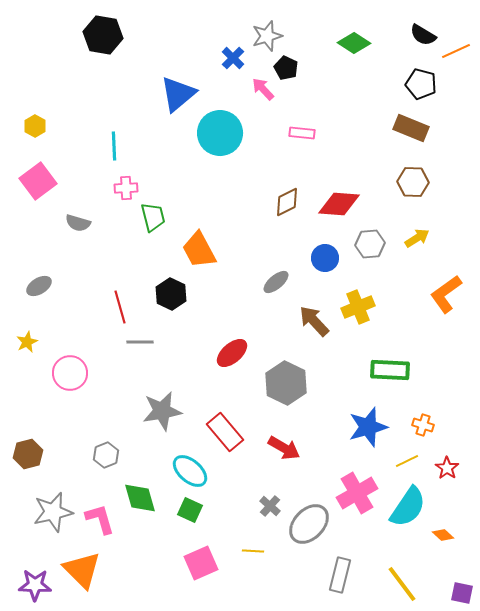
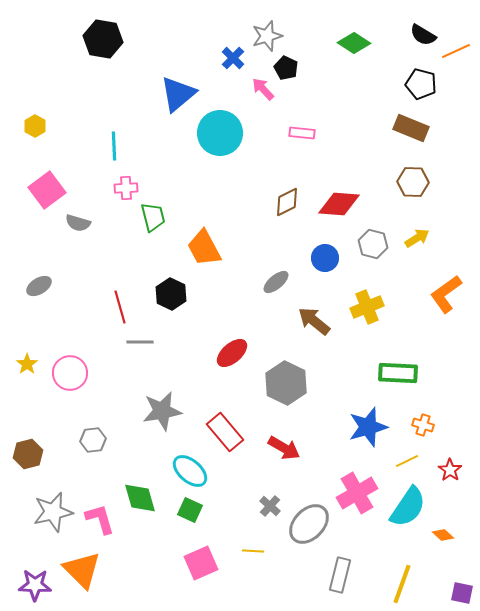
black hexagon at (103, 35): moved 4 px down
pink square at (38, 181): moved 9 px right, 9 px down
gray hexagon at (370, 244): moved 3 px right; rotated 20 degrees clockwise
orange trapezoid at (199, 250): moved 5 px right, 2 px up
yellow cross at (358, 307): moved 9 px right
brown arrow at (314, 321): rotated 8 degrees counterclockwise
yellow star at (27, 342): moved 22 px down; rotated 10 degrees counterclockwise
green rectangle at (390, 370): moved 8 px right, 3 px down
gray hexagon at (106, 455): moved 13 px left, 15 px up; rotated 15 degrees clockwise
red star at (447, 468): moved 3 px right, 2 px down
yellow line at (402, 584): rotated 57 degrees clockwise
